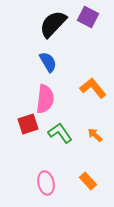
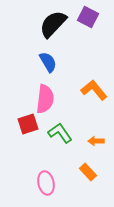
orange L-shape: moved 1 px right, 2 px down
orange arrow: moved 1 px right, 6 px down; rotated 42 degrees counterclockwise
orange rectangle: moved 9 px up
